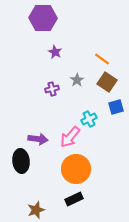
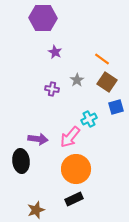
purple cross: rotated 24 degrees clockwise
